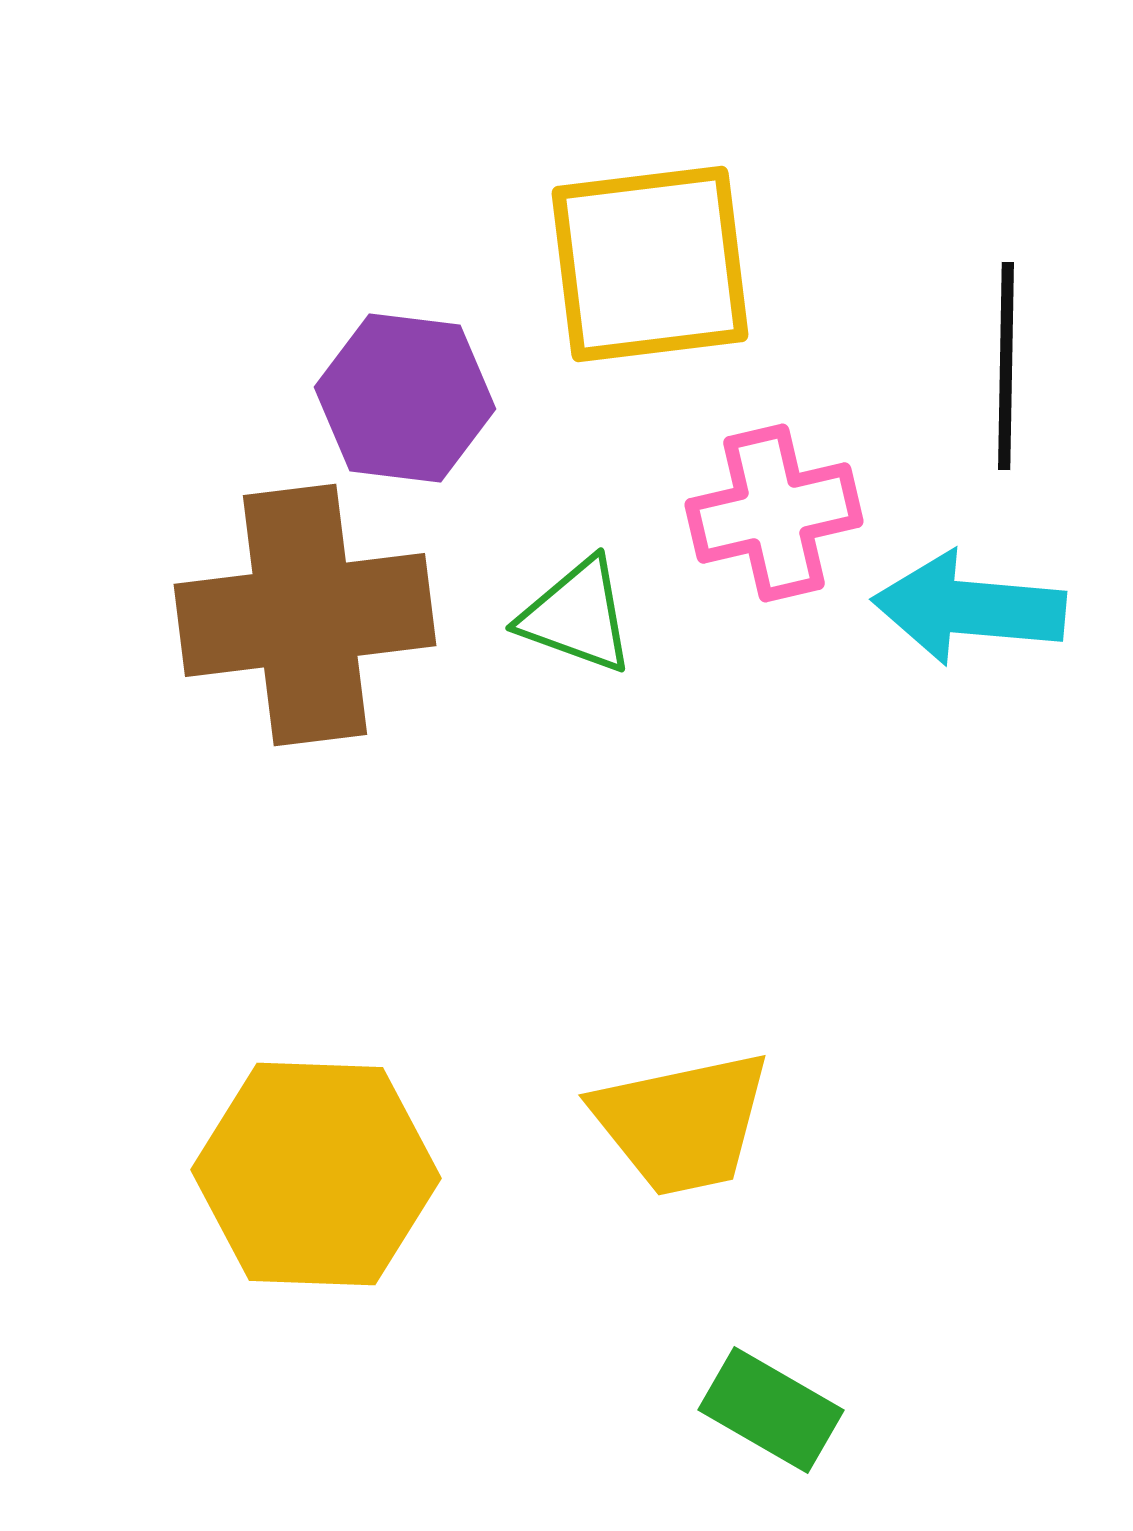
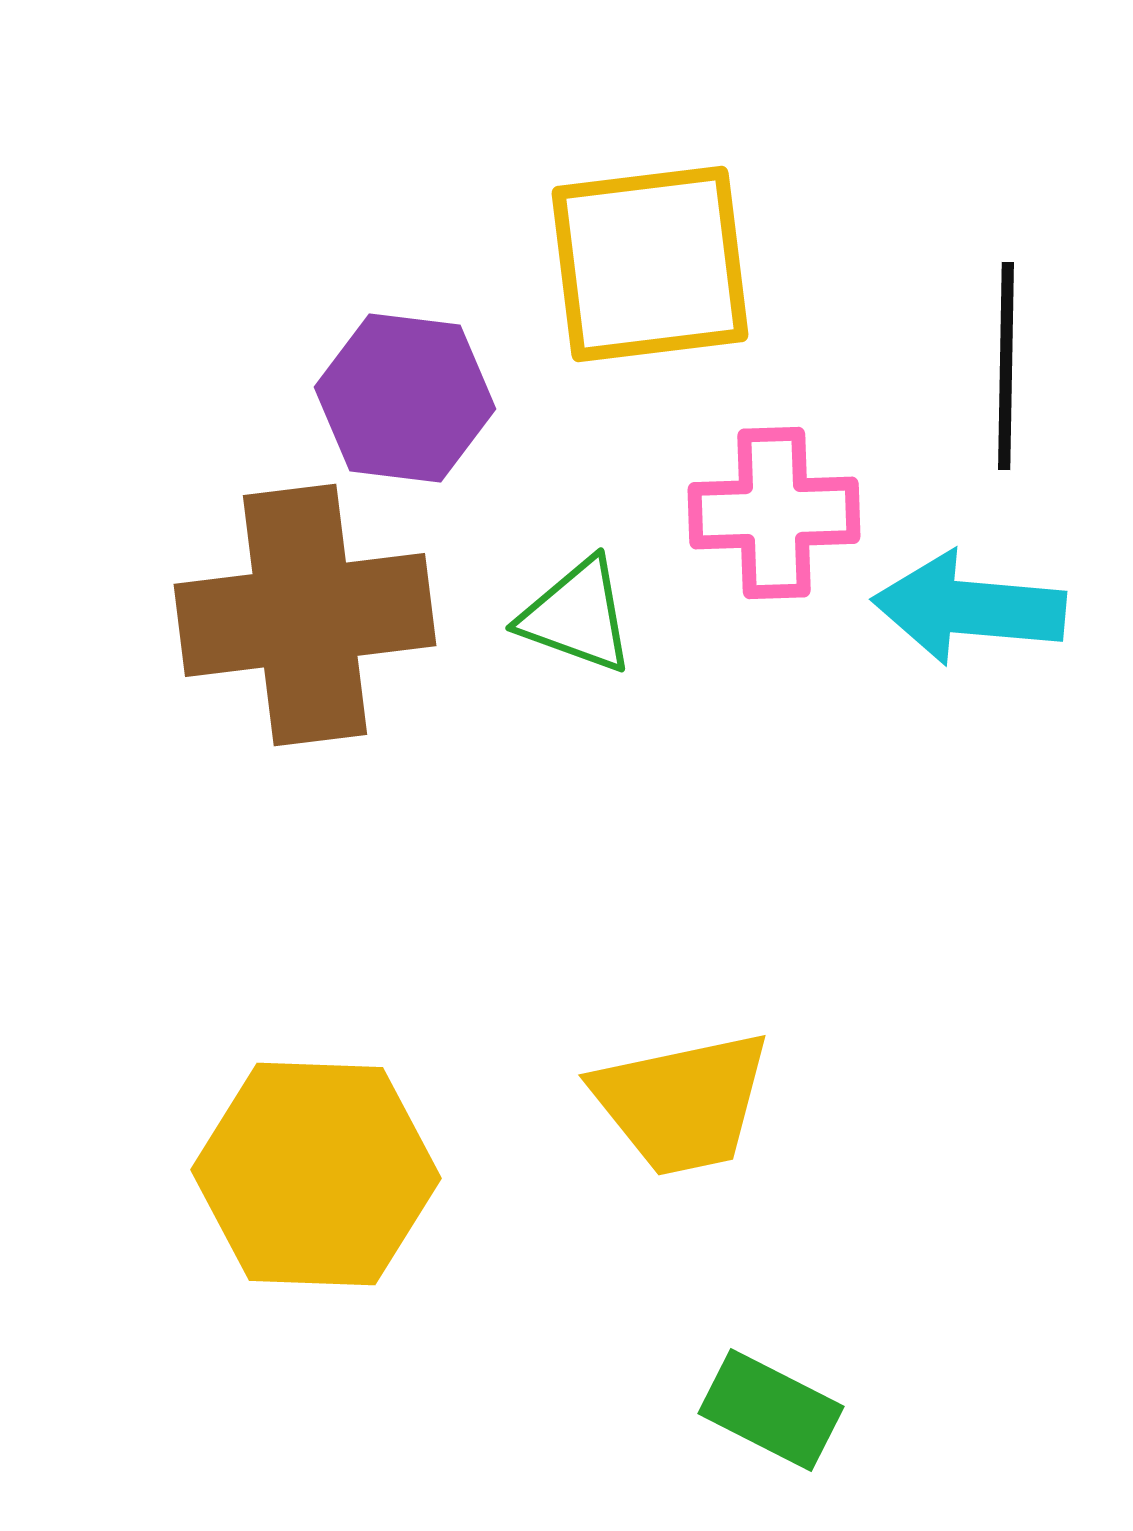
pink cross: rotated 11 degrees clockwise
yellow trapezoid: moved 20 px up
green rectangle: rotated 3 degrees counterclockwise
